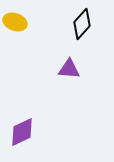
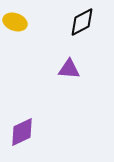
black diamond: moved 2 px up; rotated 20 degrees clockwise
